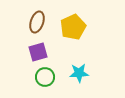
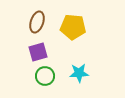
yellow pentagon: rotated 30 degrees clockwise
green circle: moved 1 px up
